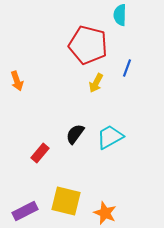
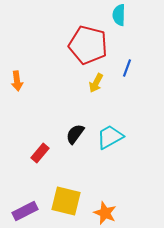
cyan semicircle: moved 1 px left
orange arrow: rotated 12 degrees clockwise
